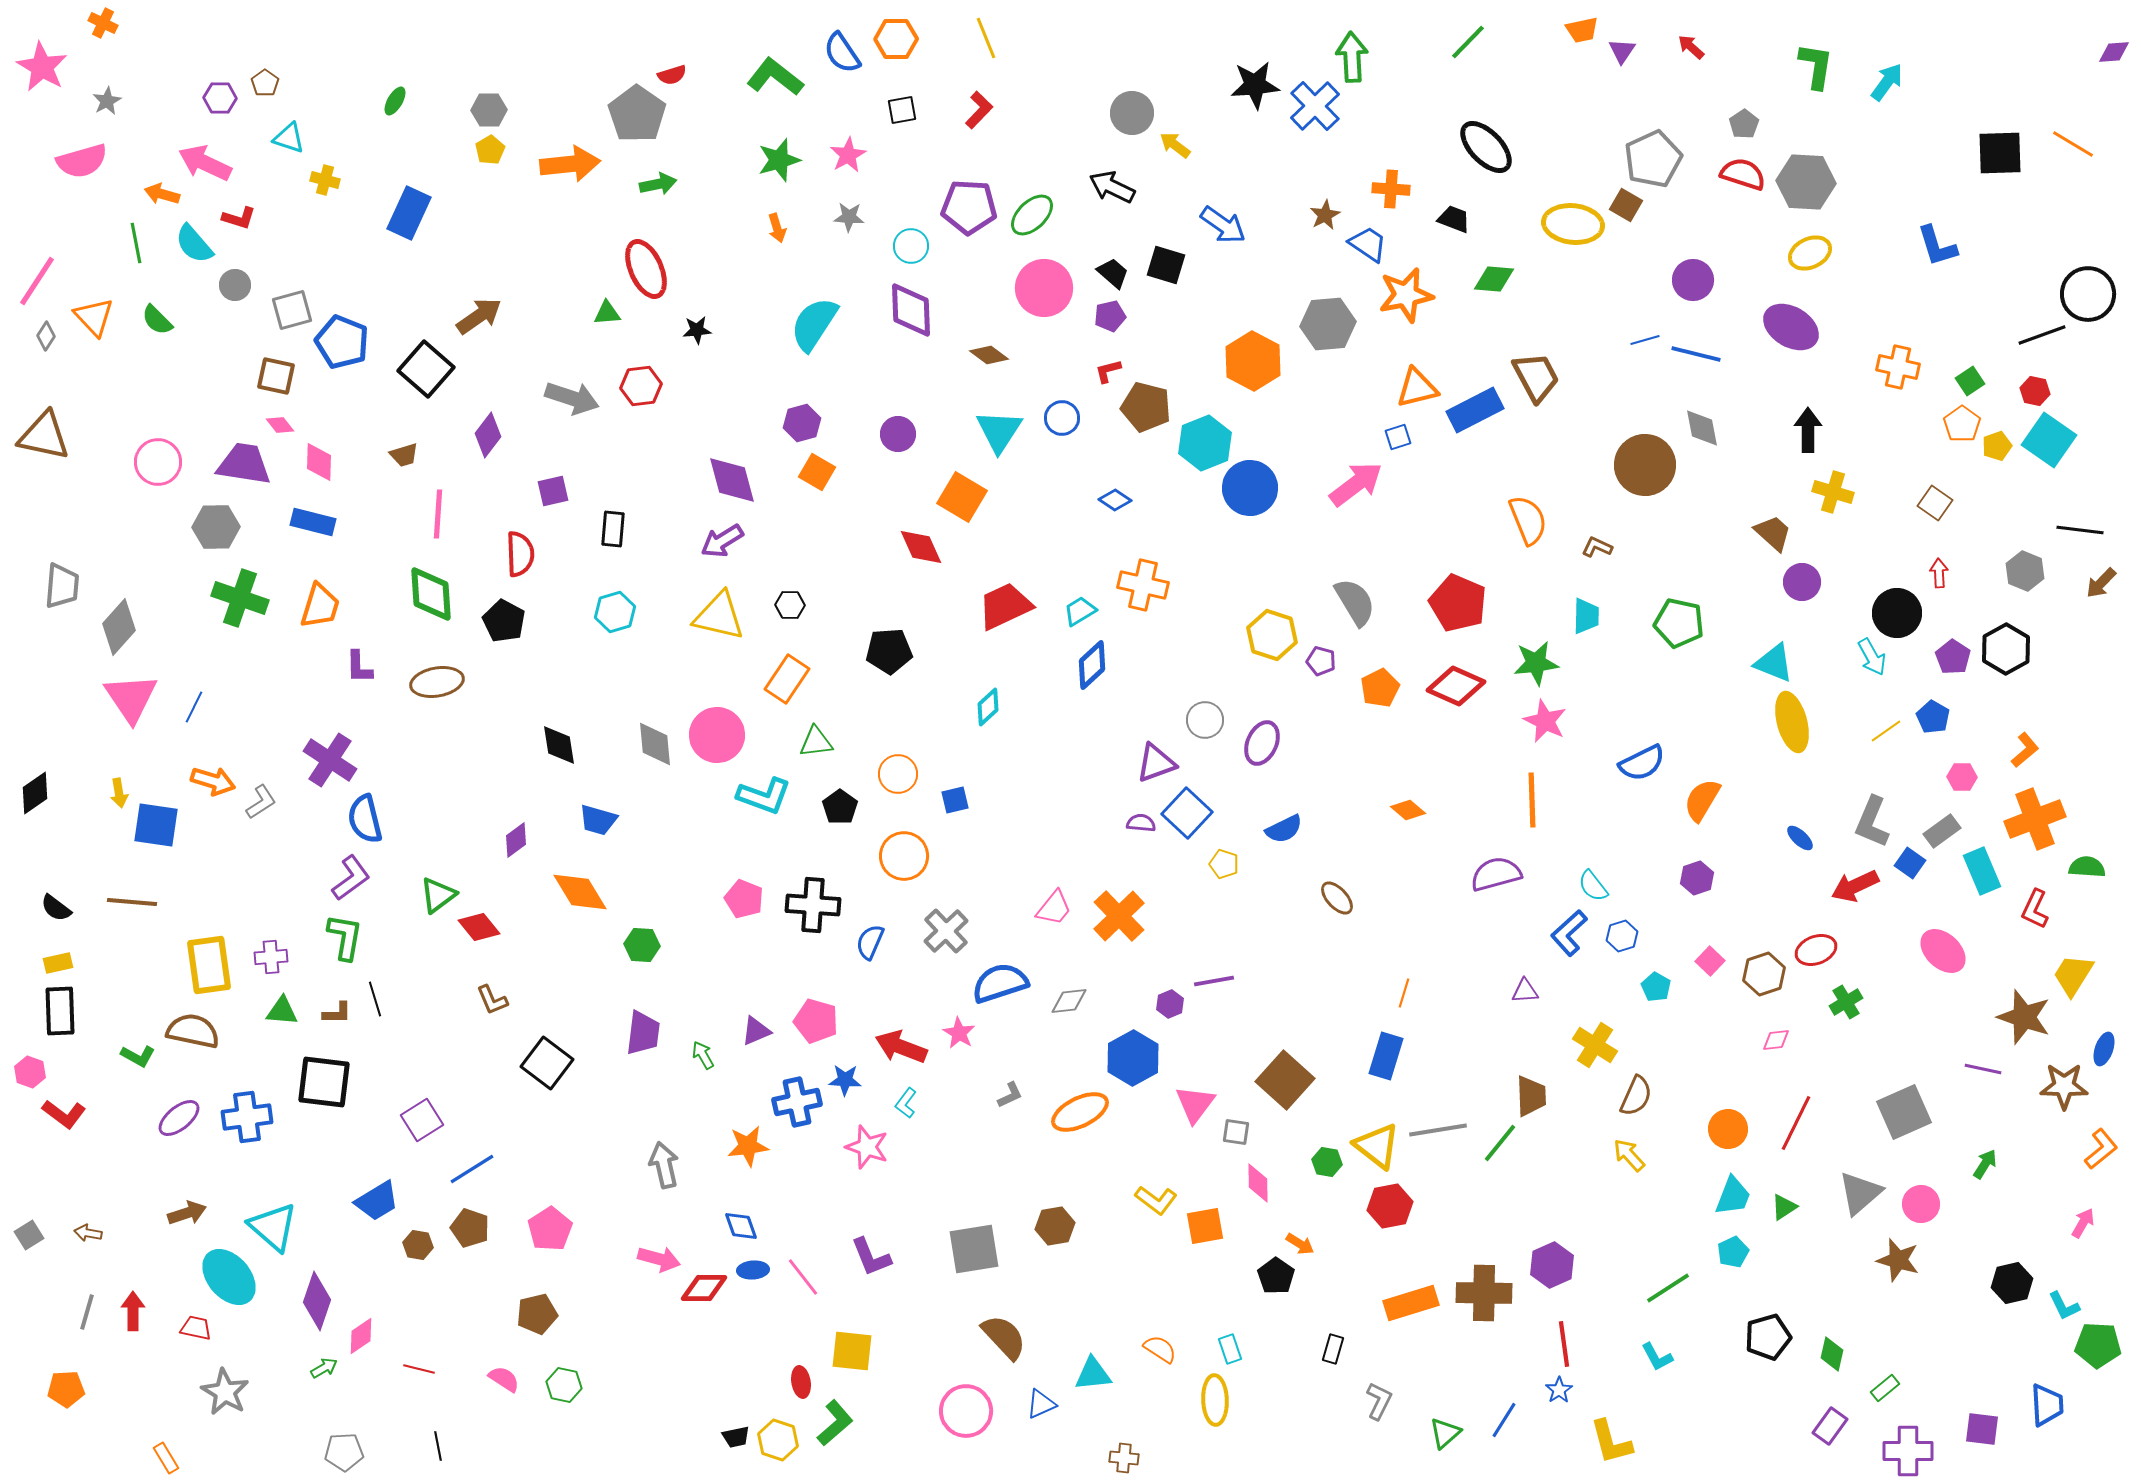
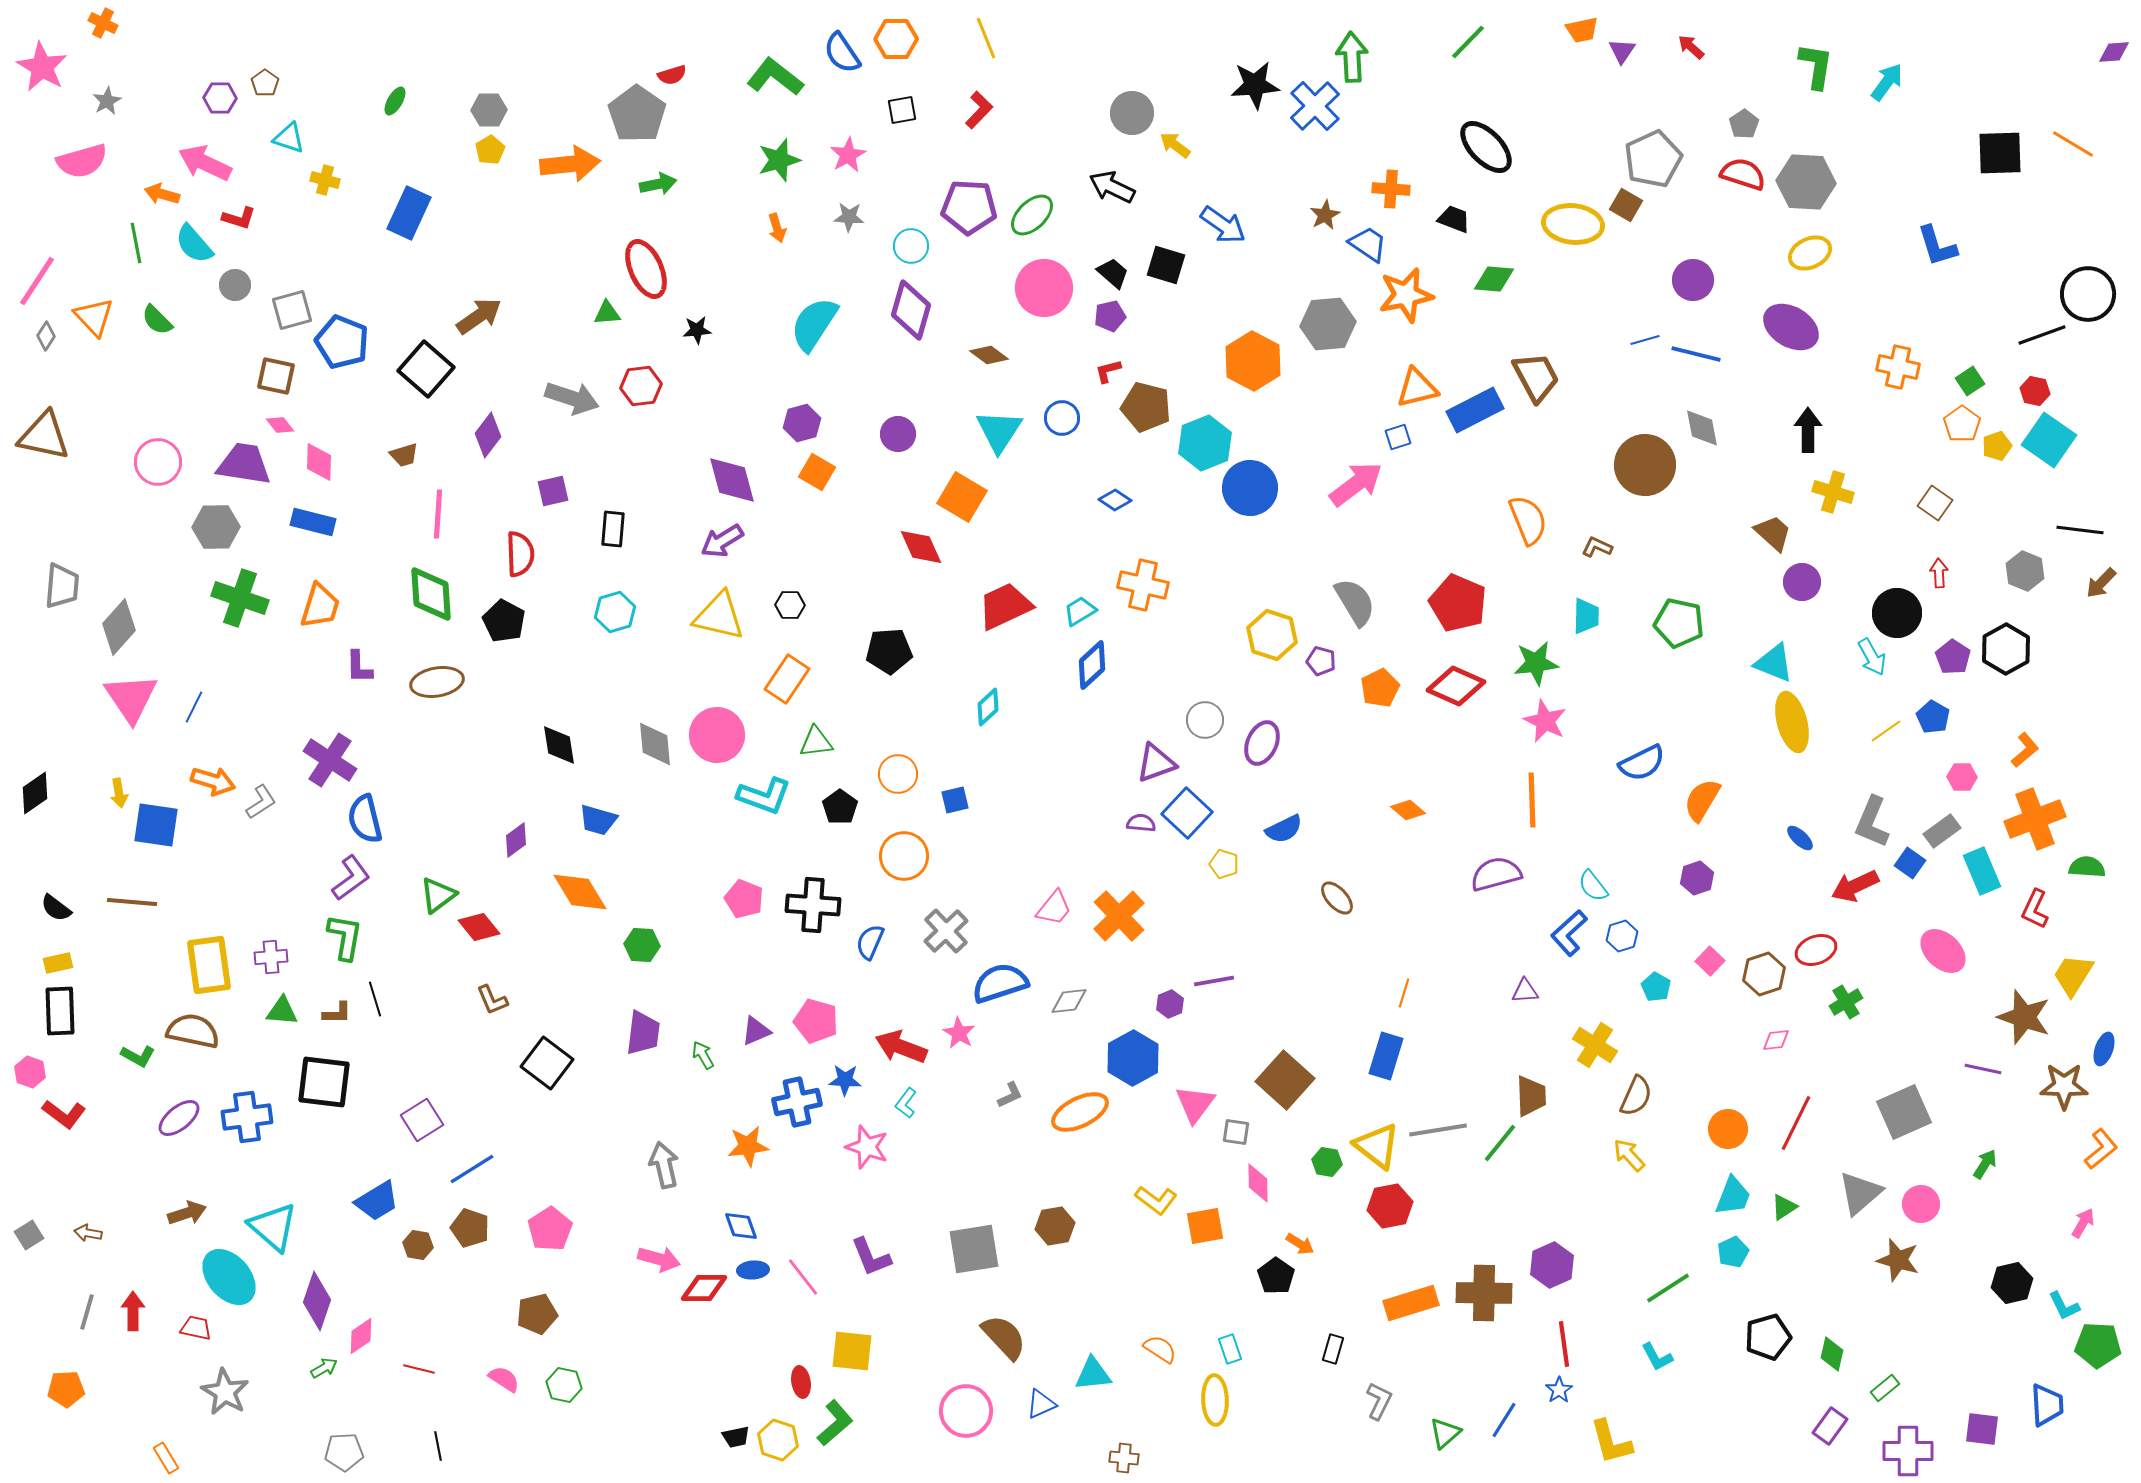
purple diamond at (911, 310): rotated 18 degrees clockwise
